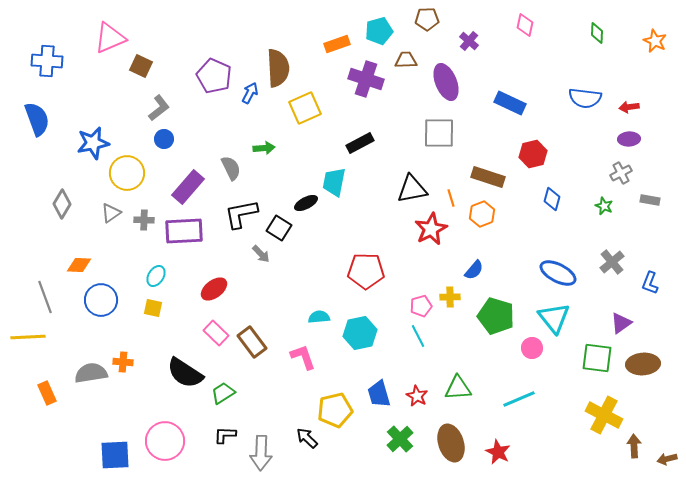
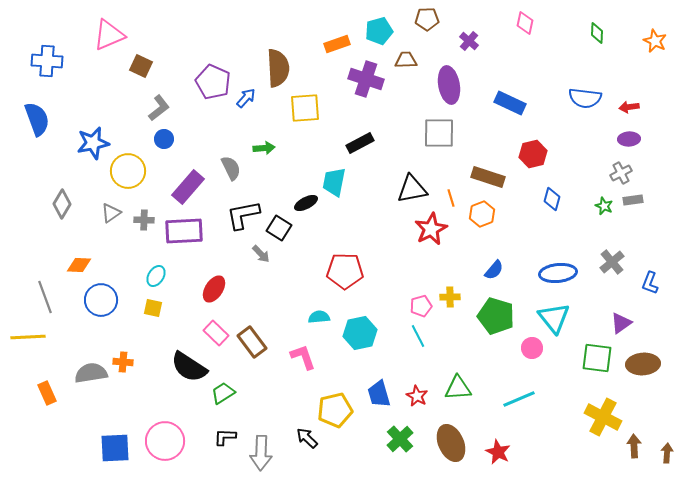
pink diamond at (525, 25): moved 2 px up
pink triangle at (110, 38): moved 1 px left, 3 px up
purple pentagon at (214, 76): moved 1 px left, 6 px down
purple ellipse at (446, 82): moved 3 px right, 3 px down; rotated 12 degrees clockwise
blue arrow at (250, 93): moved 4 px left, 5 px down; rotated 15 degrees clockwise
yellow square at (305, 108): rotated 20 degrees clockwise
yellow circle at (127, 173): moved 1 px right, 2 px up
gray rectangle at (650, 200): moved 17 px left; rotated 18 degrees counterclockwise
black L-shape at (241, 214): moved 2 px right, 1 px down
blue semicircle at (474, 270): moved 20 px right
red pentagon at (366, 271): moved 21 px left
blue ellipse at (558, 273): rotated 33 degrees counterclockwise
red ellipse at (214, 289): rotated 20 degrees counterclockwise
black semicircle at (185, 373): moved 4 px right, 6 px up
yellow cross at (604, 415): moved 1 px left, 2 px down
black L-shape at (225, 435): moved 2 px down
brown ellipse at (451, 443): rotated 6 degrees counterclockwise
blue square at (115, 455): moved 7 px up
brown arrow at (667, 459): moved 6 px up; rotated 108 degrees clockwise
